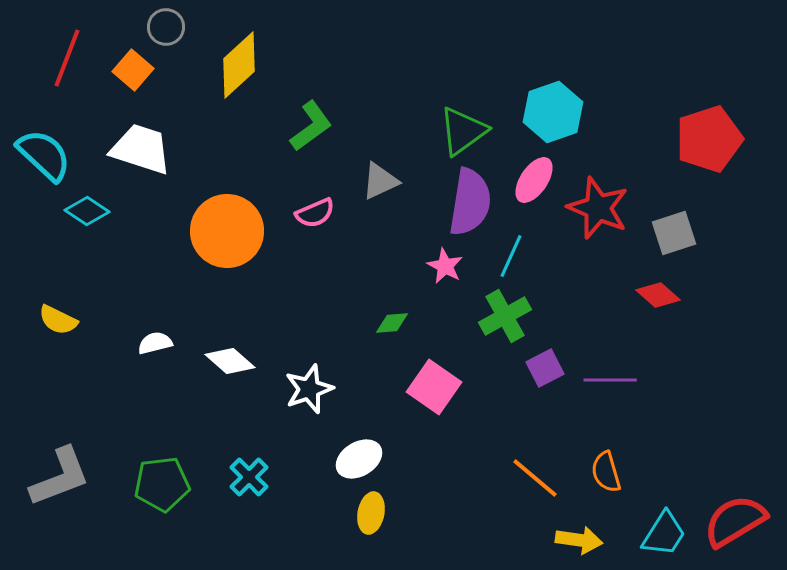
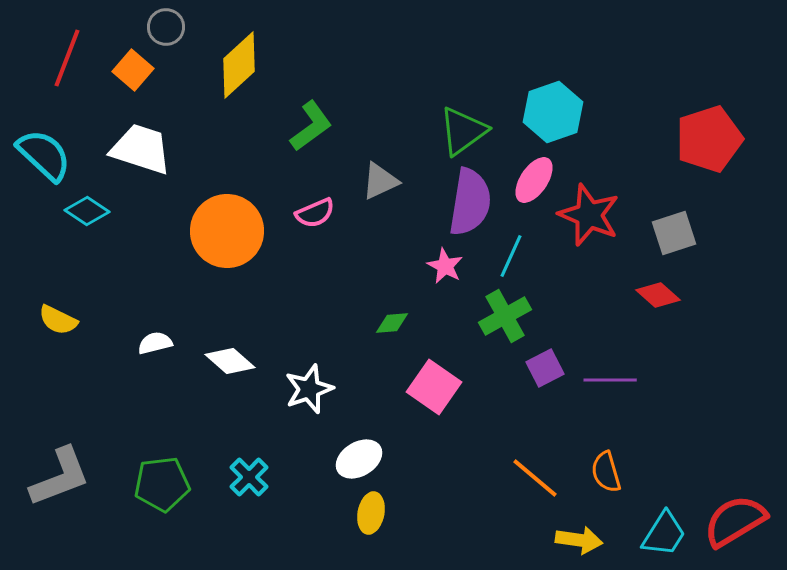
red star: moved 9 px left, 7 px down
